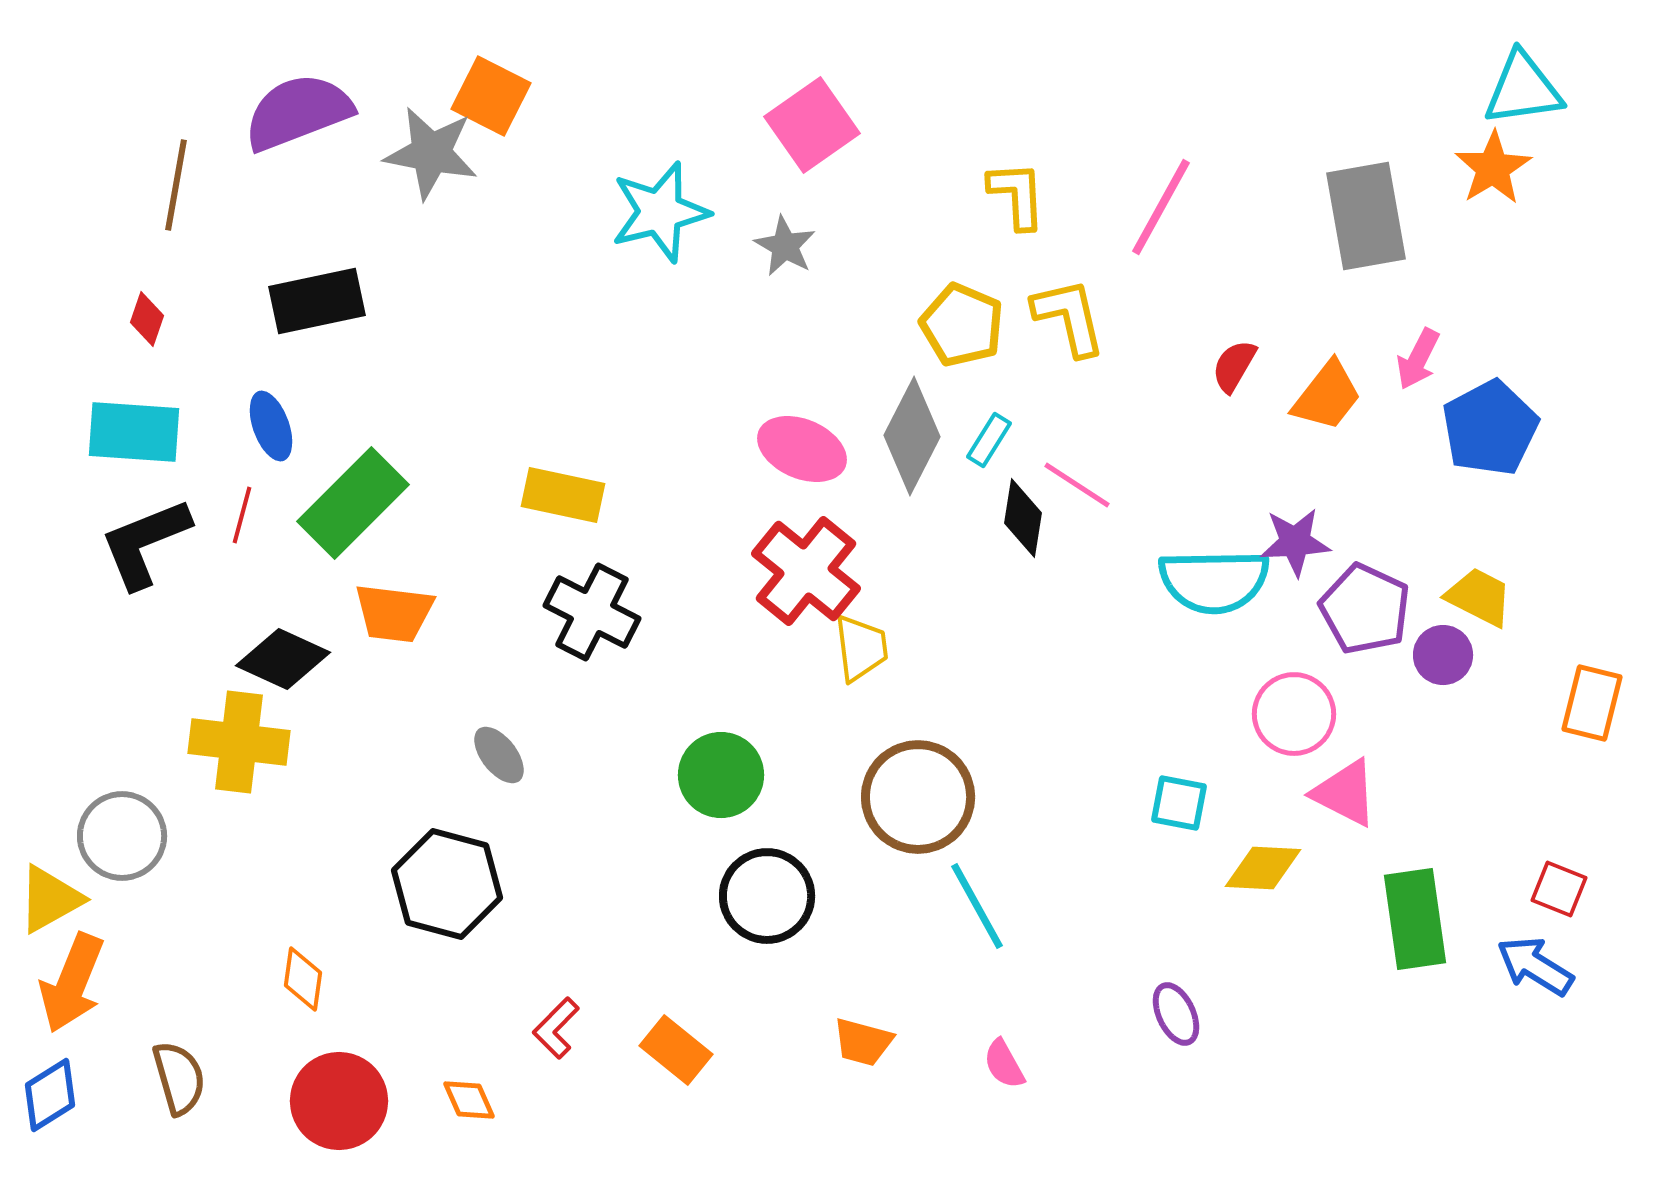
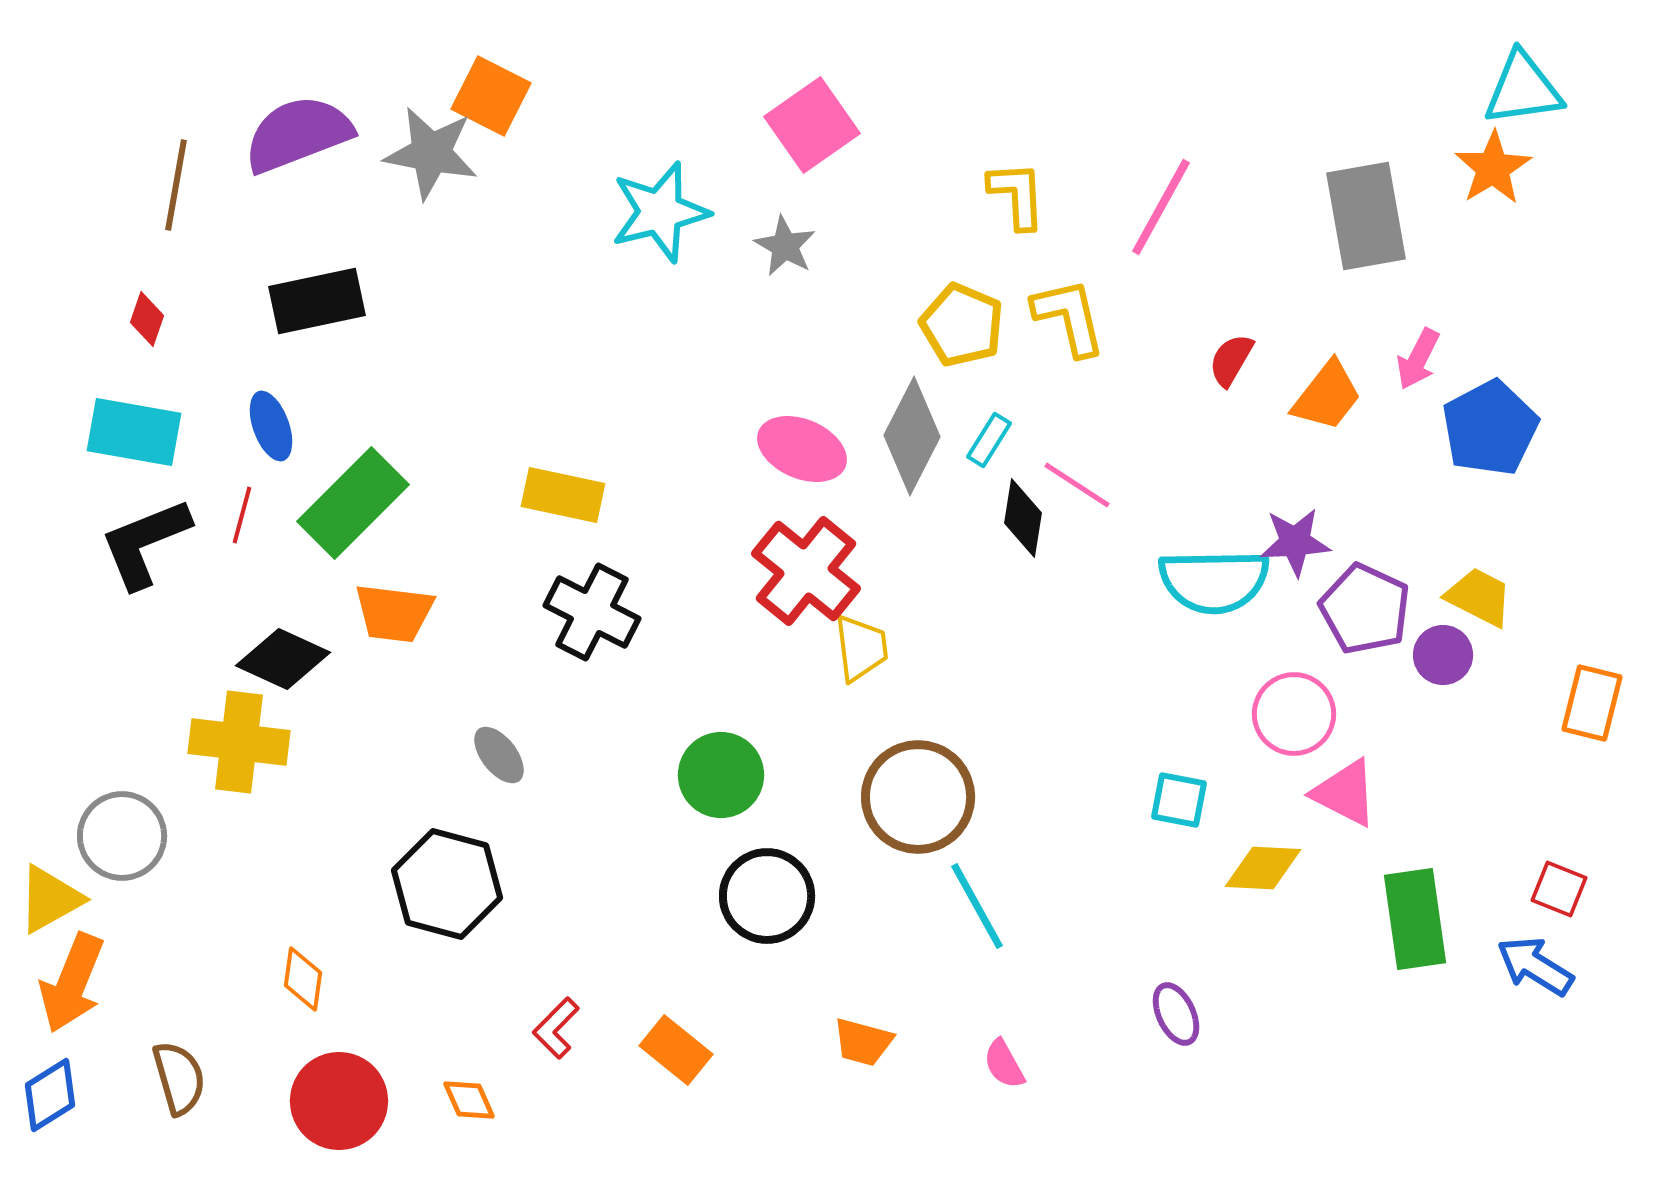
purple semicircle at (298, 112): moved 22 px down
red semicircle at (1234, 366): moved 3 px left, 6 px up
cyan rectangle at (134, 432): rotated 6 degrees clockwise
cyan square at (1179, 803): moved 3 px up
